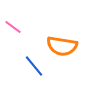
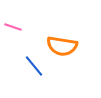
pink line: rotated 18 degrees counterclockwise
